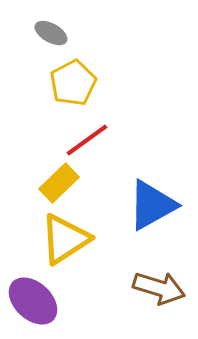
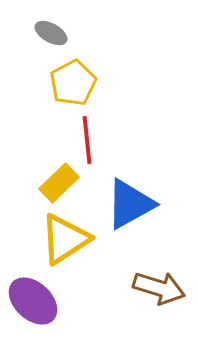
red line: rotated 60 degrees counterclockwise
blue triangle: moved 22 px left, 1 px up
